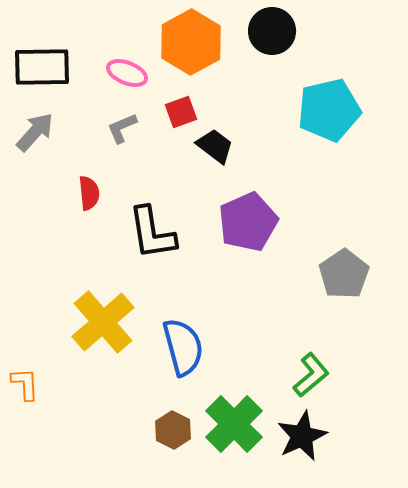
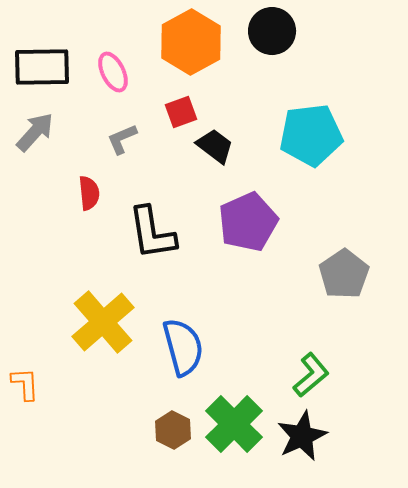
pink ellipse: moved 14 px left, 1 px up; rotated 42 degrees clockwise
cyan pentagon: moved 18 px left, 25 px down; rotated 6 degrees clockwise
gray L-shape: moved 11 px down
